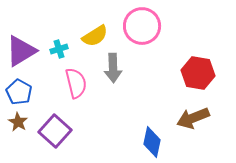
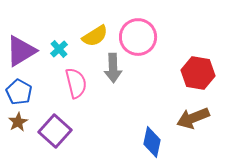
pink circle: moved 4 px left, 11 px down
cyan cross: rotated 24 degrees counterclockwise
brown star: rotated 12 degrees clockwise
